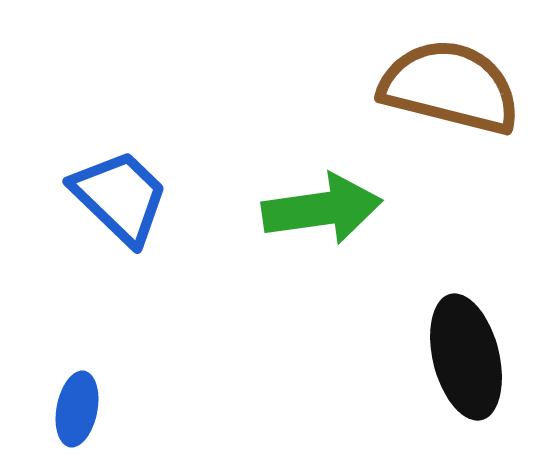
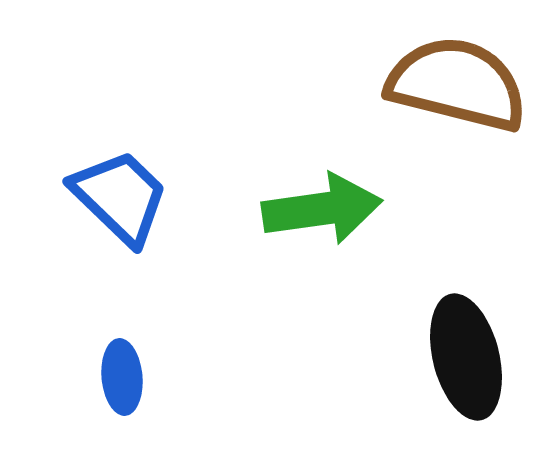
brown semicircle: moved 7 px right, 3 px up
blue ellipse: moved 45 px right, 32 px up; rotated 16 degrees counterclockwise
